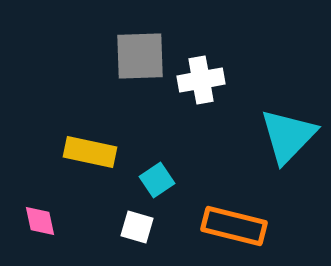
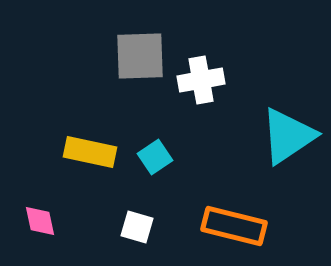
cyan triangle: rotated 12 degrees clockwise
cyan square: moved 2 px left, 23 px up
